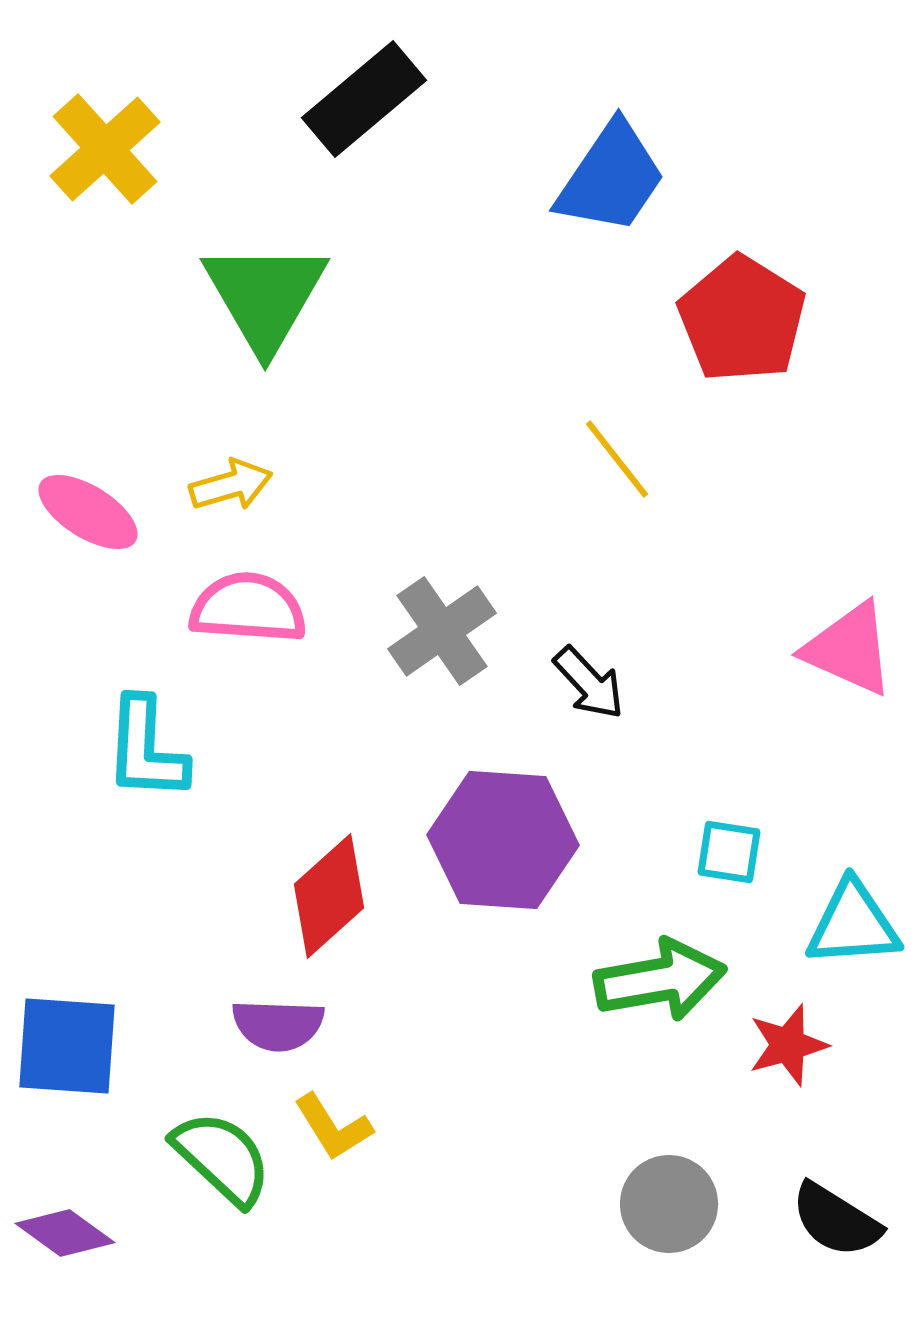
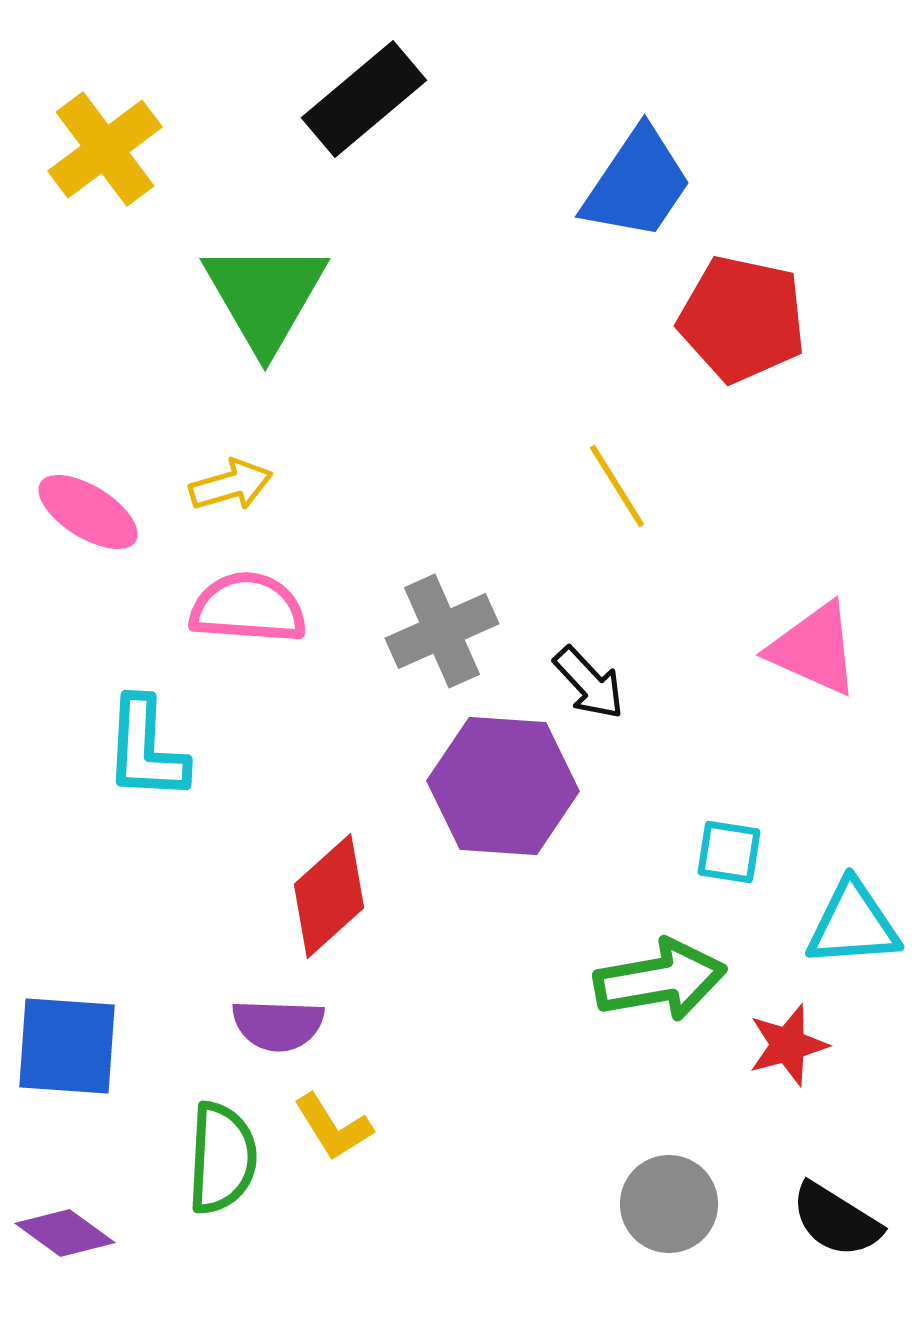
yellow cross: rotated 5 degrees clockwise
blue trapezoid: moved 26 px right, 6 px down
red pentagon: rotated 20 degrees counterclockwise
yellow line: moved 27 px down; rotated 6 degrees clockwise
gray cross: rotated 11 degrees clockwise
pink triangle: moved 35 px left
purple hexagon: moved 54 px up
green semicircle: rotated 50 degrees clockwise
